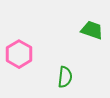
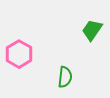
green trapezoid: rotated 75 degrees counterclockwise
